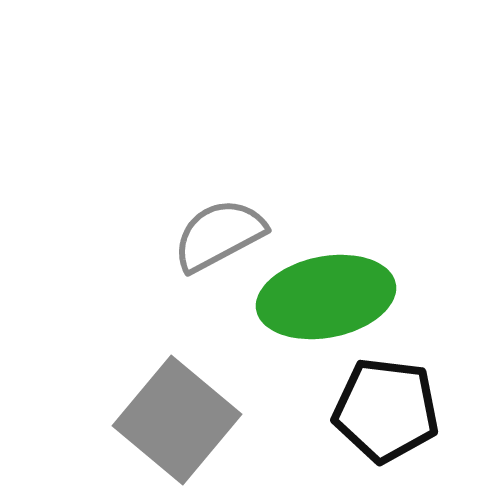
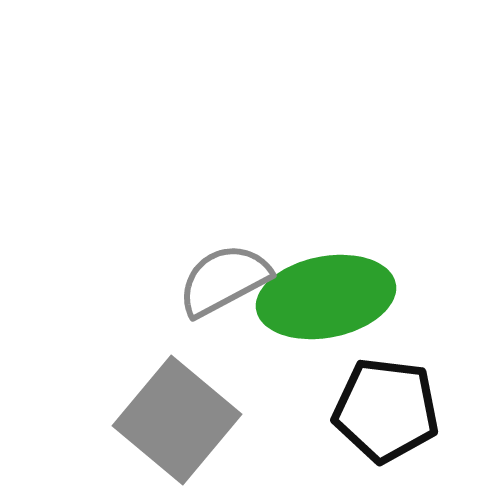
gray semicircle: moved 5 px right, 45 px down
